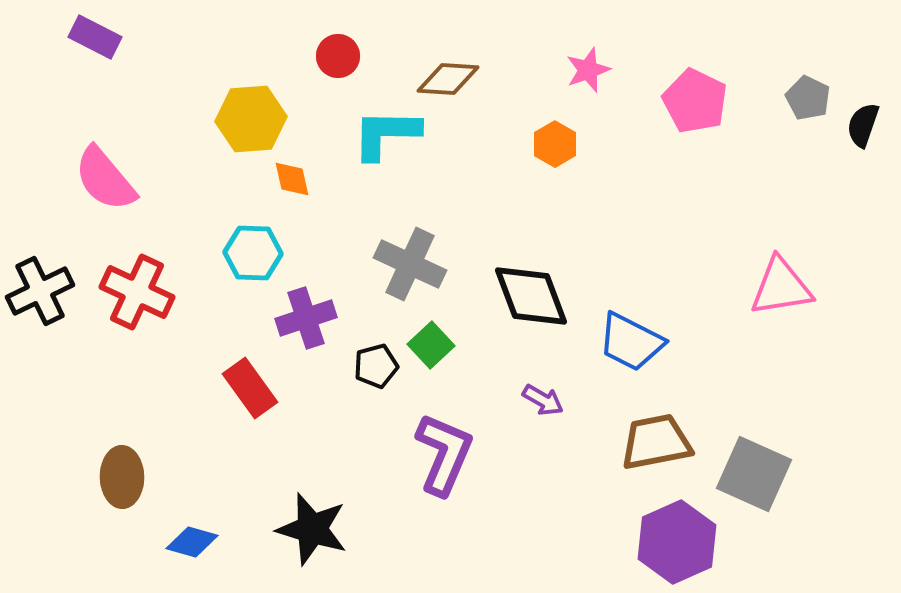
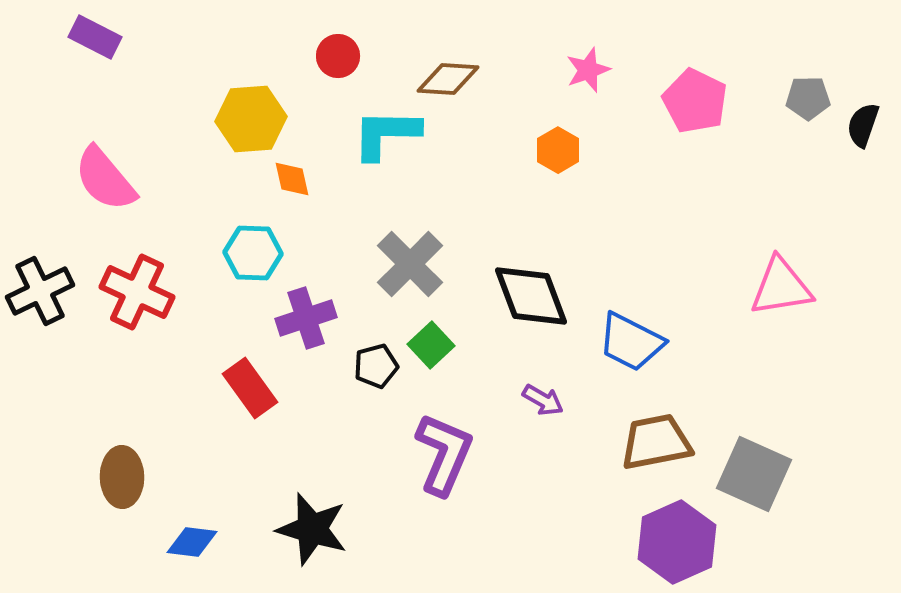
gray pentagon: rotated 27 degrees counterclockwise
orange hexagon: moved 3 px right, 6 px down
gray cross: rotated 20 degrees clockwise
blue diamond: rotated 9 degrees counterclockwise
